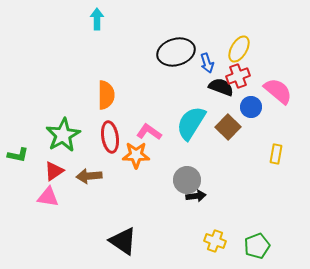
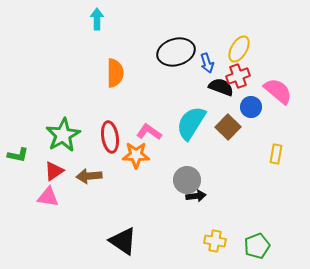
orange semicircle: moved 9 px right, 22 px up
yellow cross: rotated 10 degrees counterclockwise
